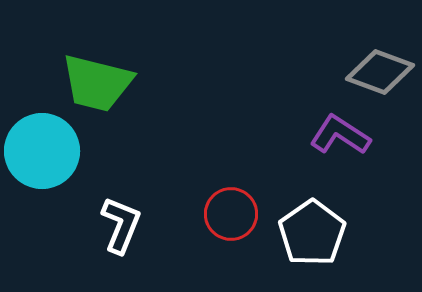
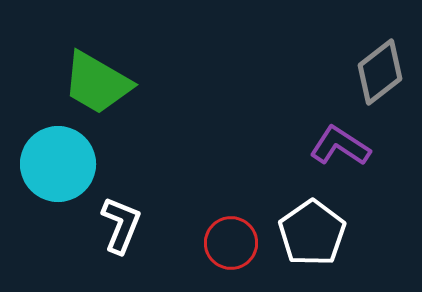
gray diamond: rotated 58 degrees counterclockwise
green trapezoid: rotated 16 degrees clockwise
purple L-shape: moved 11 px down
cyan circle: moved 16 px right, 13 px down
red circle: moved 29 px down
